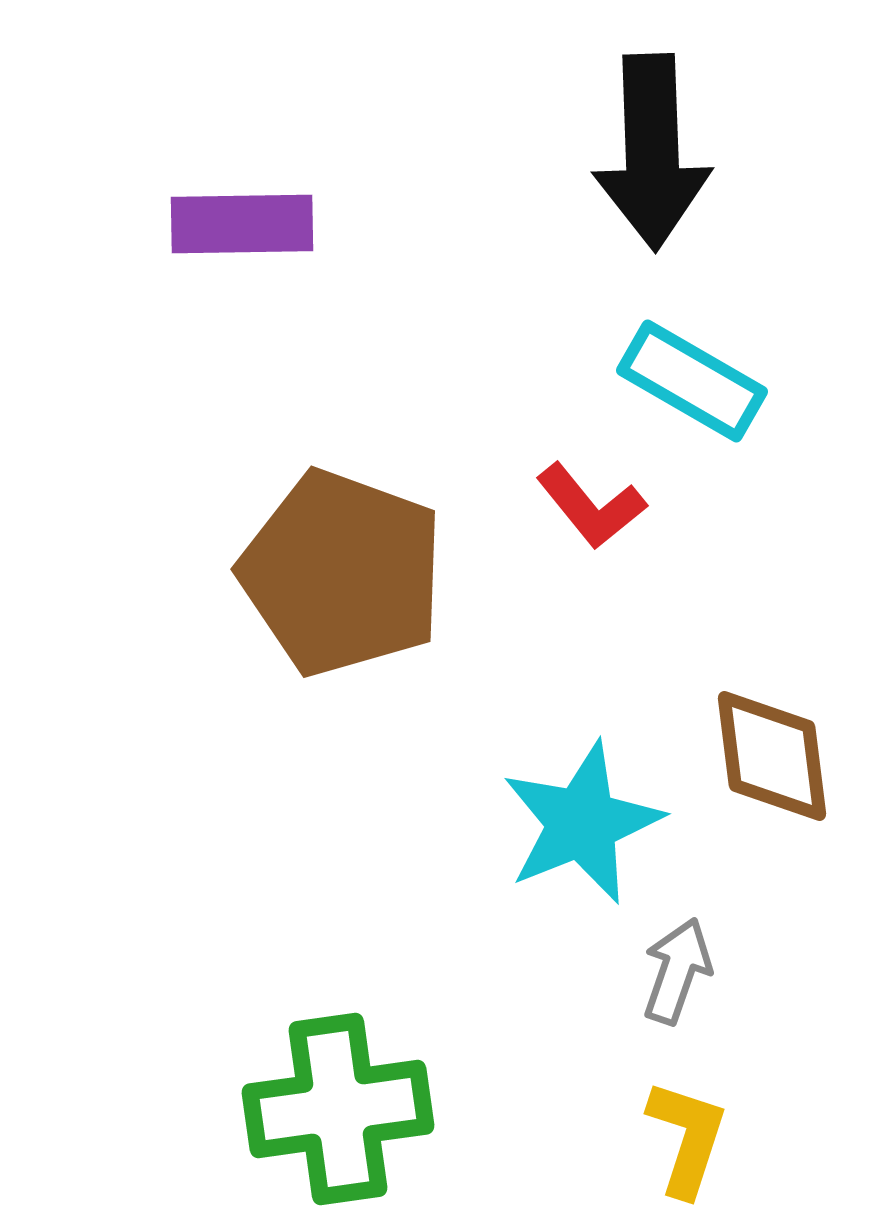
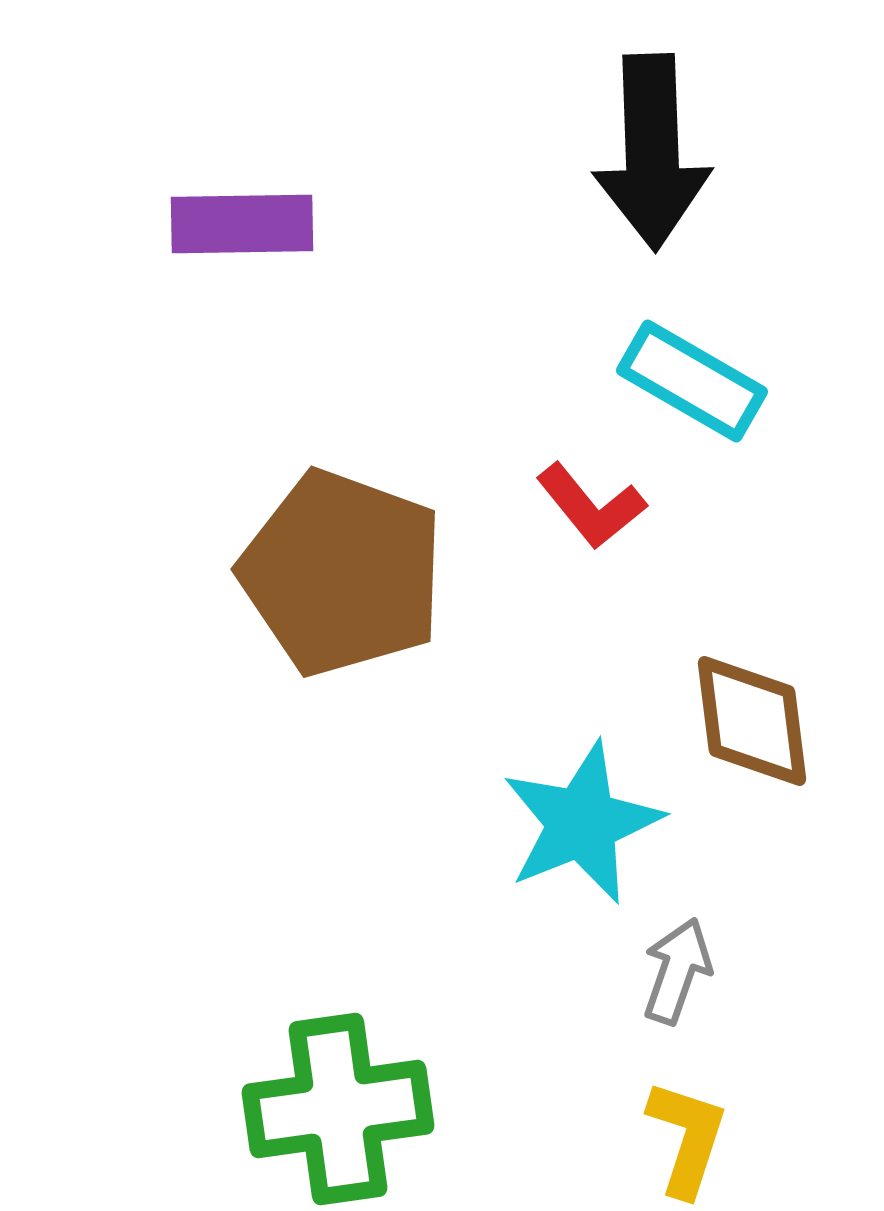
brown diamond: moved 20 px left, 35 px up
